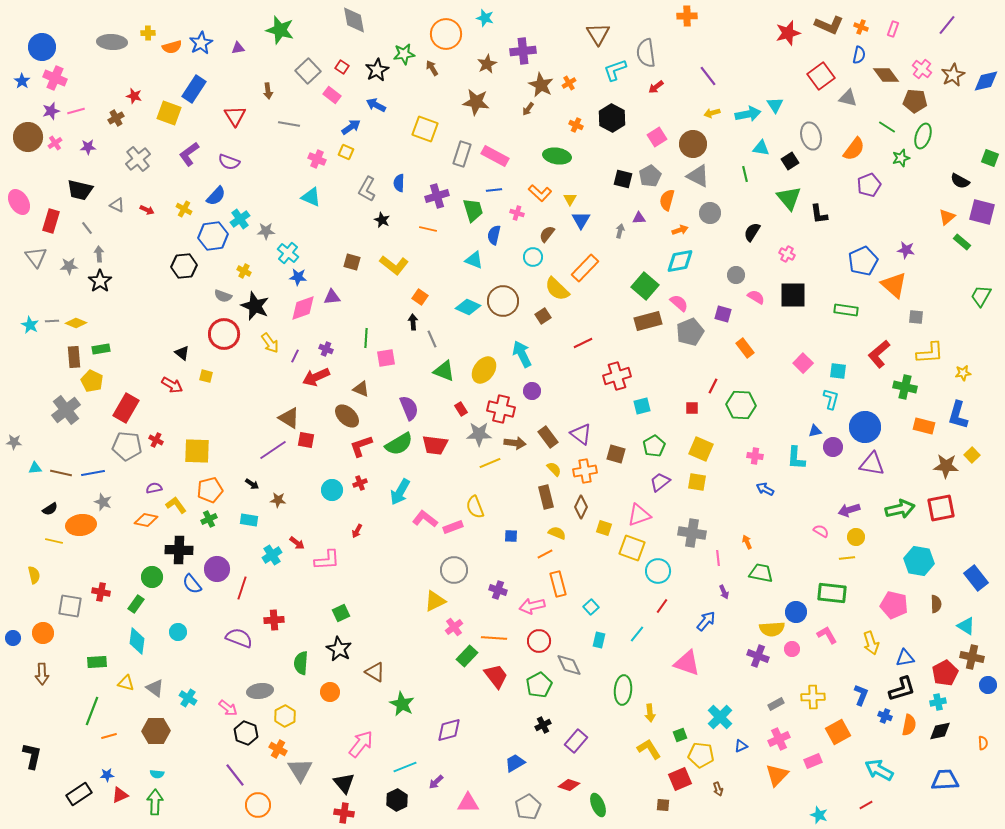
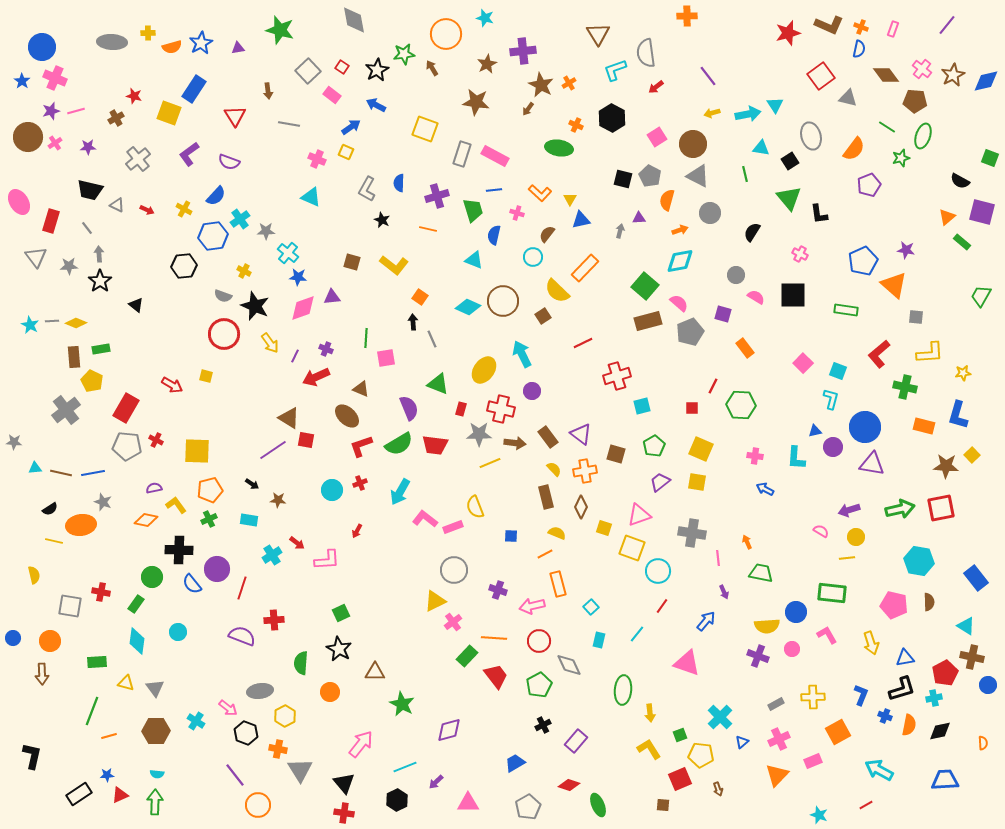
blue semicircle at (859, 55): moved 6 px up
green ellipse at (557, 156): moved 2 px right, 8 px up
gray pentagon at (650, 176): rotated 15 degrees counterclockwise
black trapezoid at (80, 190): moved 10 px right
blue triangle at (581, 220): rotated 48 degrees clockwise
pink cross at (787, 254): moved 13 px right
yellow semicircle at (557, 289): moved 2 px down
black triangle at (182, 353): moved 46 px left, 48 px up
green triangle at (444, 371): moved 6 px left, 13 px down
cyan square at (838, 371): rotated 12 degrees clockwise
red rectangle at (461, 409): rotated 48 degrees clockwise
brown semicircle at (936, 604): moved 7 px left, 2 px up
pink cross at (454, 627): moved 1 px left, 5 px up
yellow semicircle at (772, 629): moved 5 px left, 3 px up
orange circle at (43, 633): moved 7 px right, 8 px down
purple semicircle at (239, 638): moved 3 px right, 2 px up
brown triangle at (375, 672): rotated 30 degrees counterclockwise
gray triangle at (155, 688): rotated 18 degrees clockwise
cyan cross at (188, 698): moved 8 px right, 23 px down
cyan cross at (938, 702): moved 4 px left, 4 px up
blue triangle at (741, 746): moved 1 px right, 4 px up; rotated 16 degrees counterclockwise
orange cross at (278, 749): rotated 18 degrees counterclockwise
